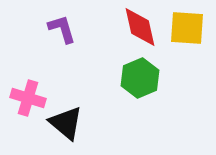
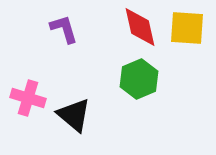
purple L-shape: moved 2 px right
green hexagon: moved 1 px left, 1 px down
black triangle: moved 8 px right, 8 px up
